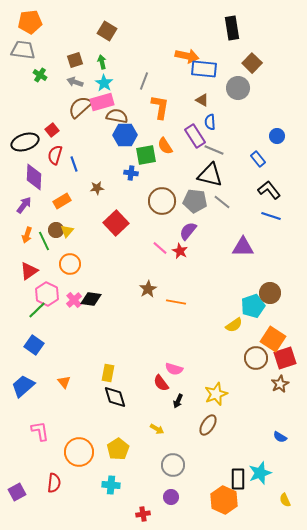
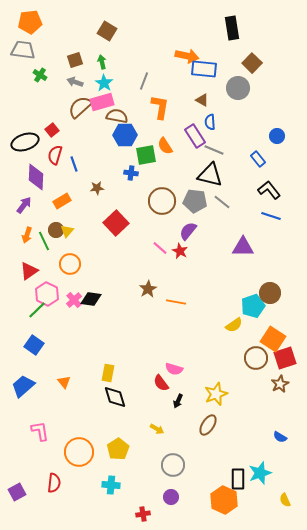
purple diamond at (34, 177): moved 2 px right
